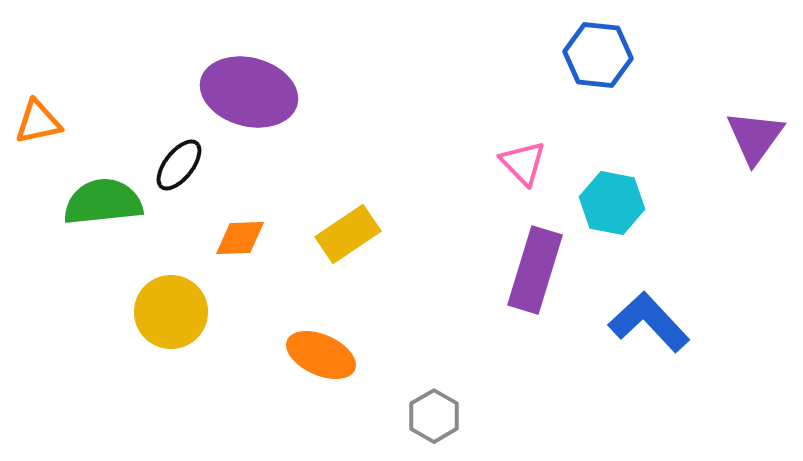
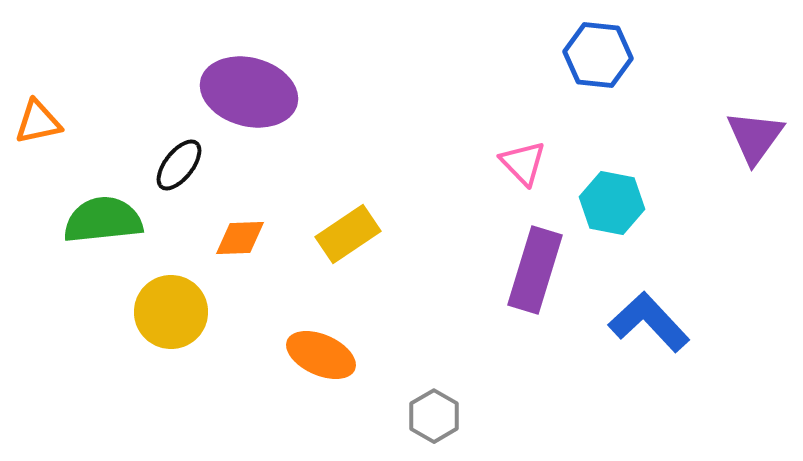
green semicircle: moved 18 px down
